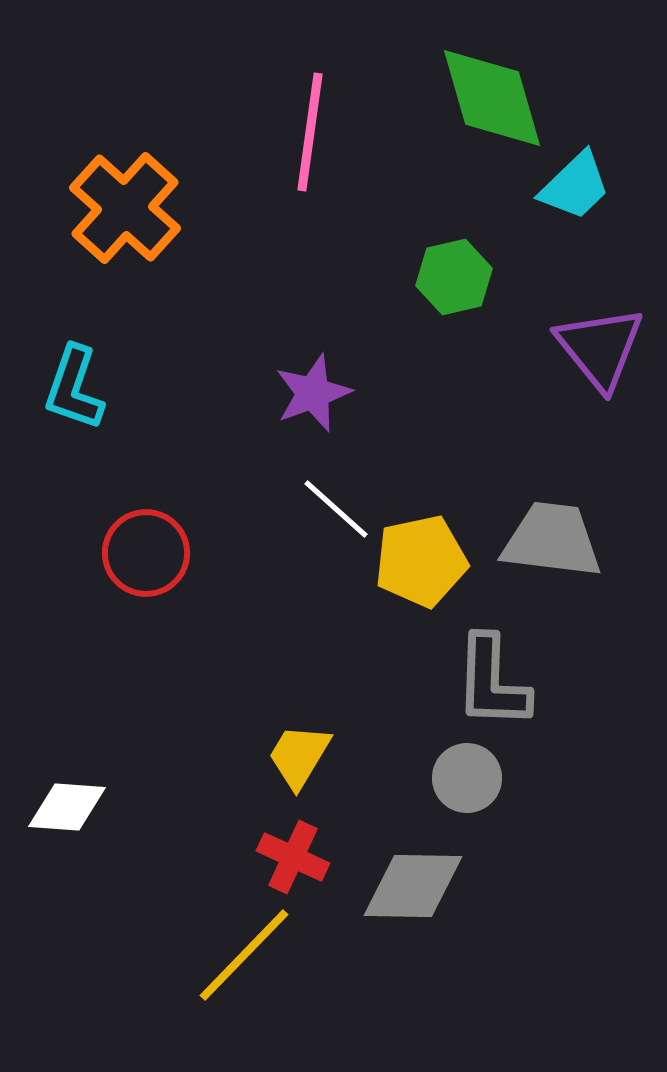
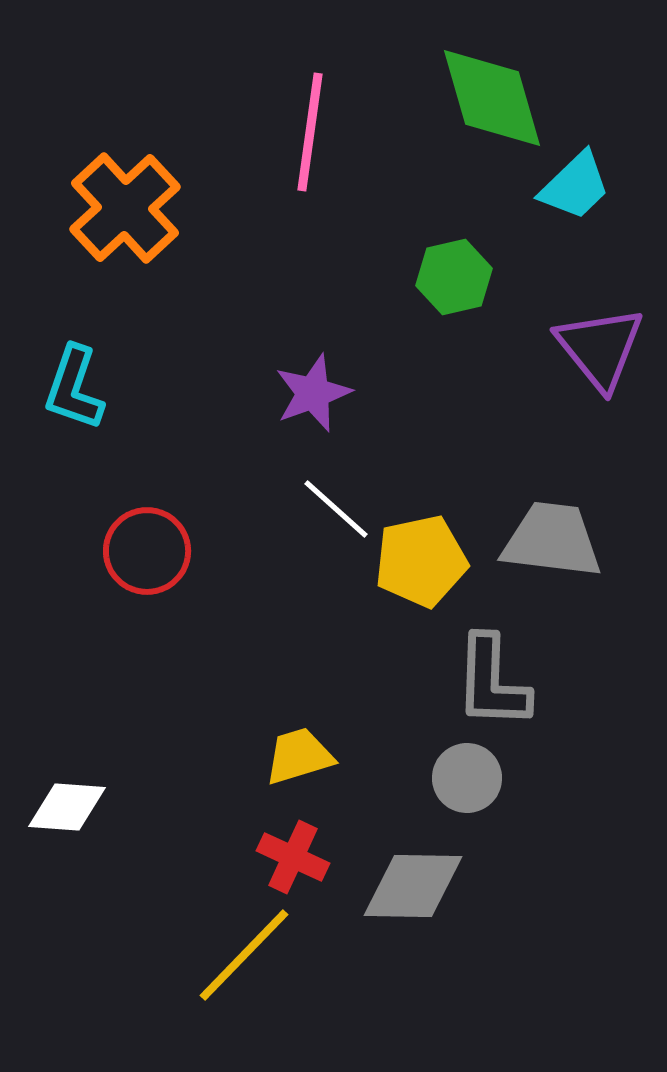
orange cross: rotated 5 degrees clockwise
red circle: moved 1 px right, 2 px up
yellow trapezoid: rotated 42 degrees clockwise
